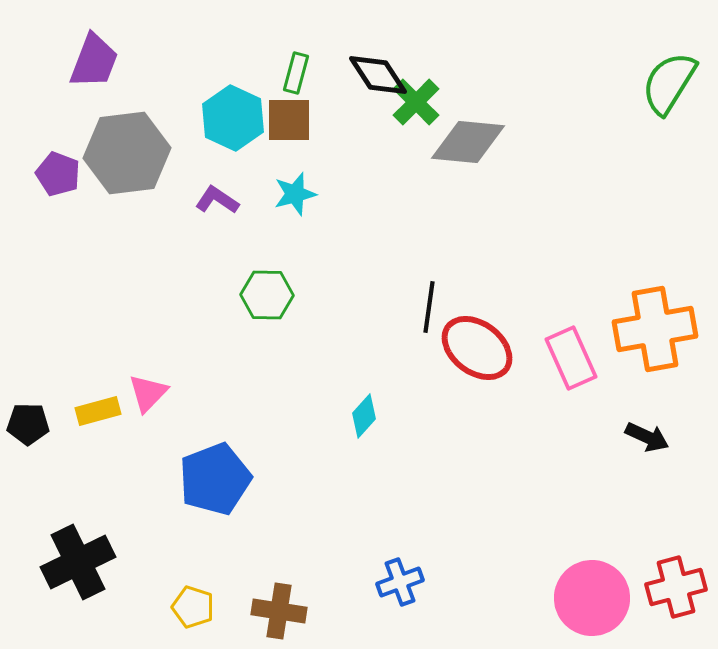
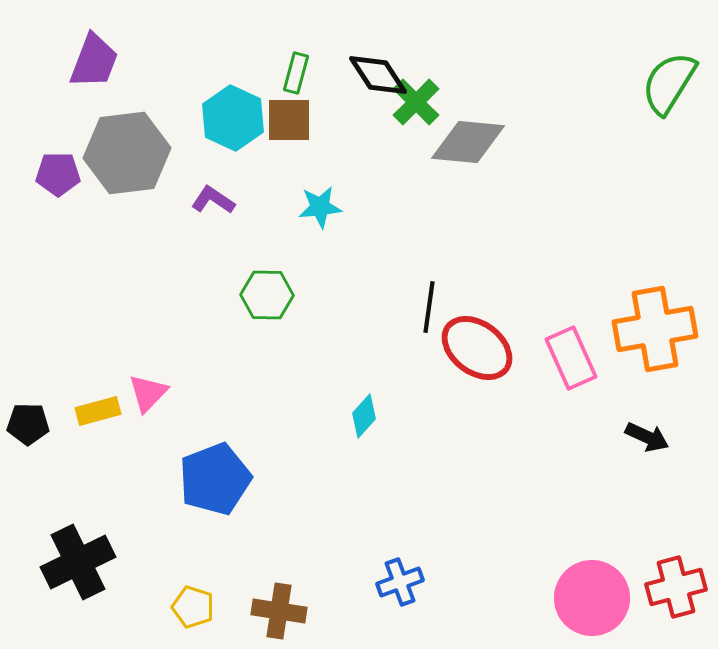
purple pentagon: rotated 21 degrees counterclockwise
cyan star: moved 25 px right, 13 px down; rotated 9 degrees clockwise
purple L-shape: moved 4 px left
